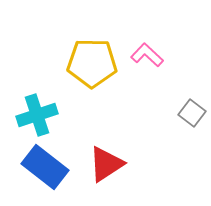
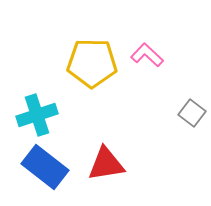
red triangle: rotated 24 degrees clockwise
